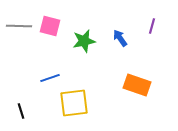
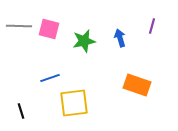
pink square: moved 1 px left, 3 px down
blue arrow: rotated 18 degrees clockwise
